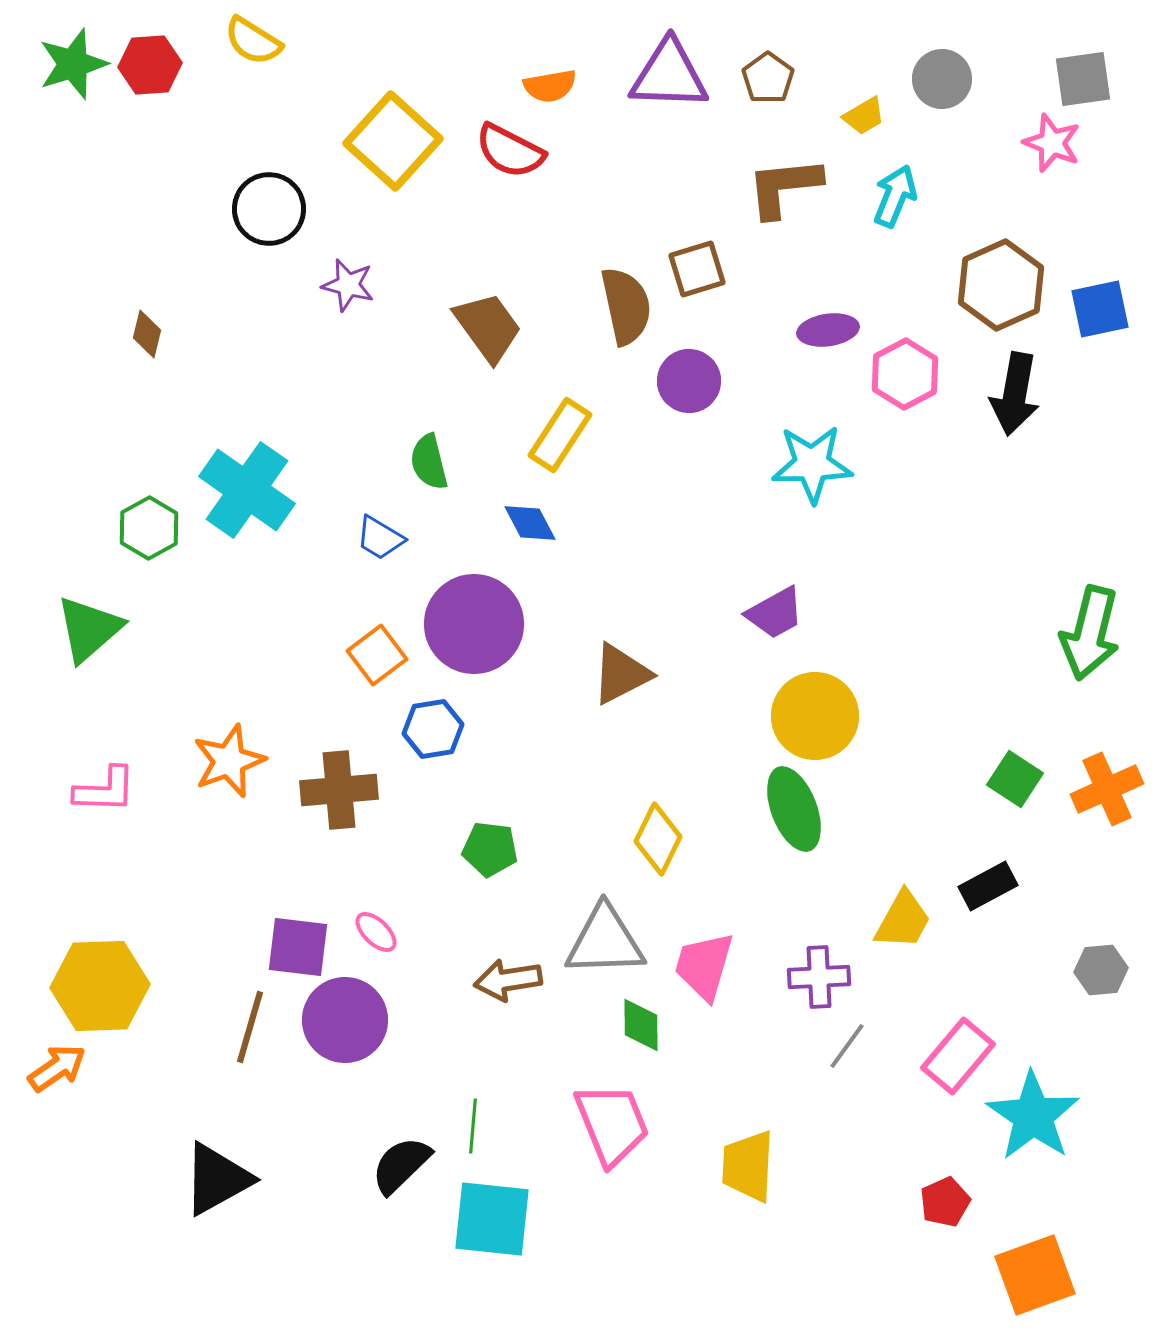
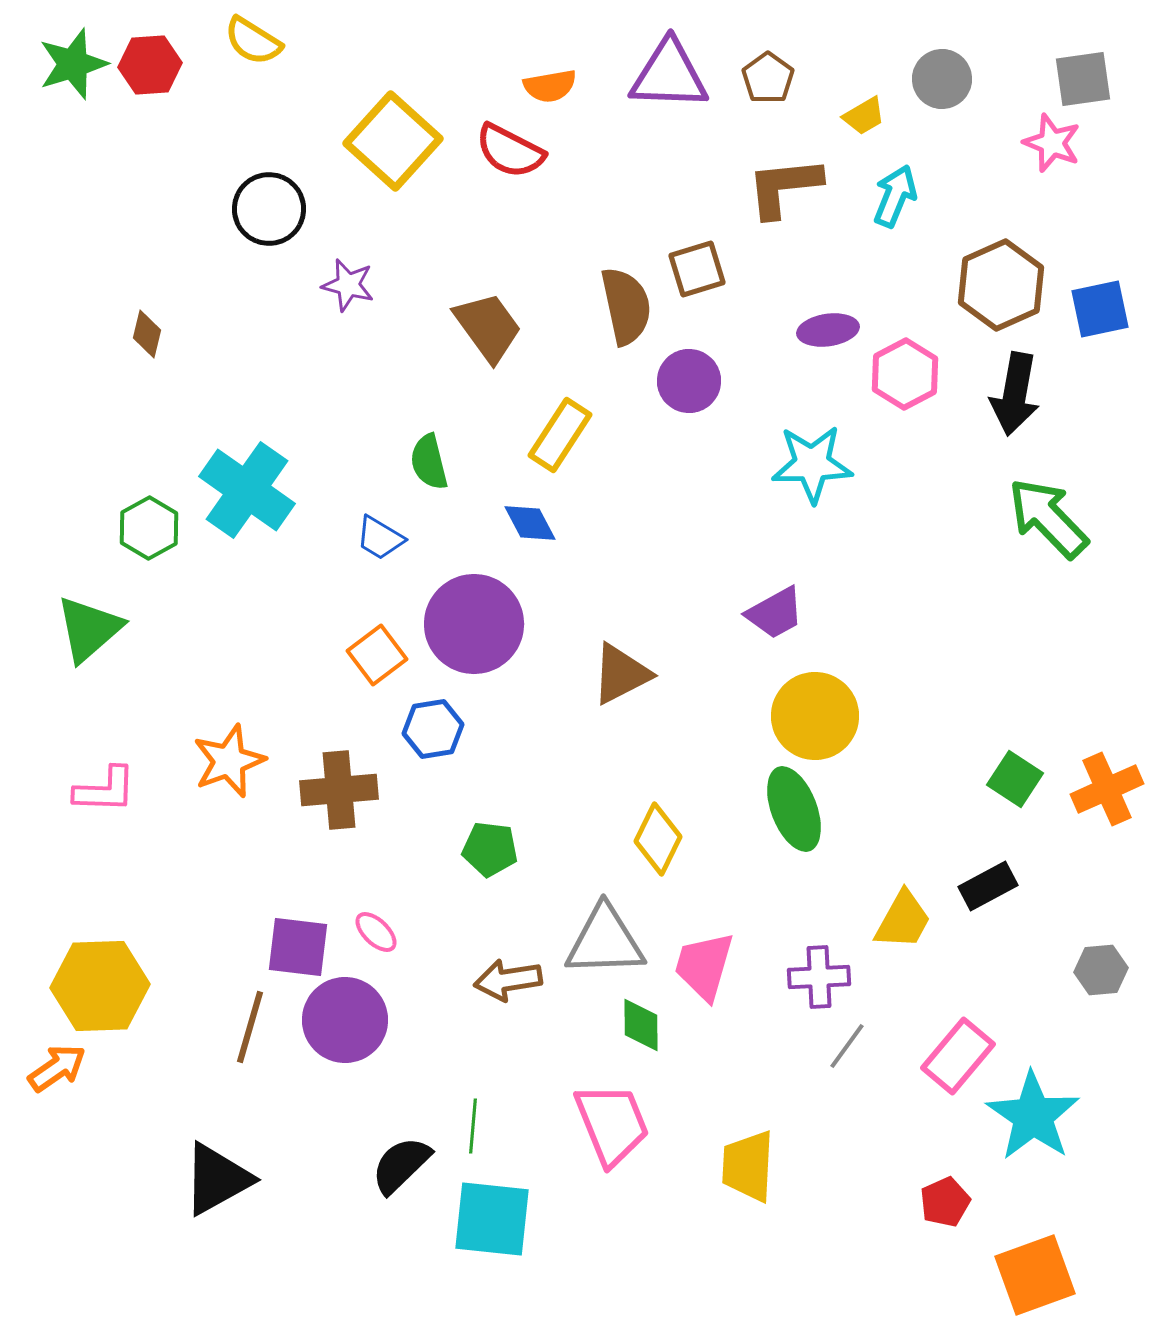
green arrow at (1090, 633): moved 42 px left, 115 px up; rotated 122 degrees clockwise
